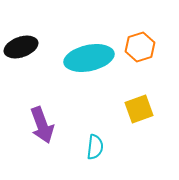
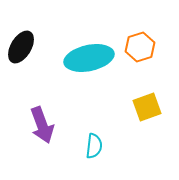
black ellipse: rotated 40 degrees counterclockwise
yellow square: moved 8 px right, 2 px up
cyan semicircle: moved 1 px left, 1 px up
